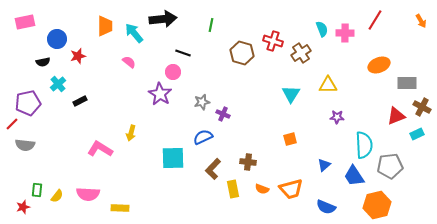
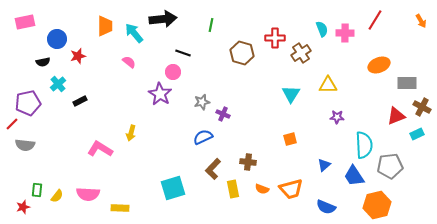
red cross at (273, 41): moved 2 px right, 3 px up; rotated 18 degrees counterclockwise
cyan square at (173, 158): moved 30 px down; rotated 15 degrees counterclockwise
